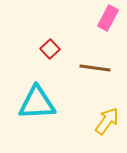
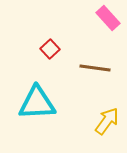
pink rectangle: rotated 70 degrees counterclockwise
